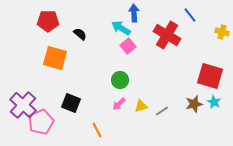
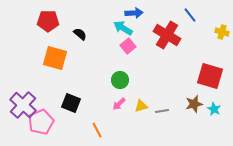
blue arrow: rotated 90 degrees clockwise
cyan arrow: moved 2 px right
cyan star: moved 7 px down
gray line: rotated 24 degrees clockwise
